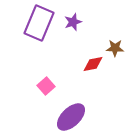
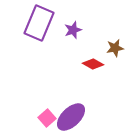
purple star: moved 8 px down
brown star: rotated 12 degrees counterclockwise
red diamond: rotated 40 degrees clockwise
pink square: moved 1 px right, 32 px down
